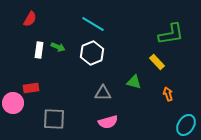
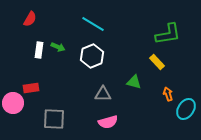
green L-shape: moved 3 px left
white hexagon: moved 3 px down
gray triangle: moved 1 px down
cyan ellipse: moved 16 px up
